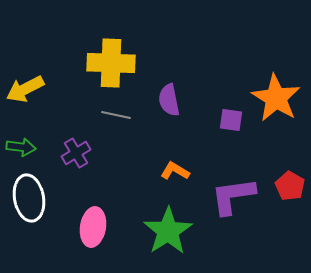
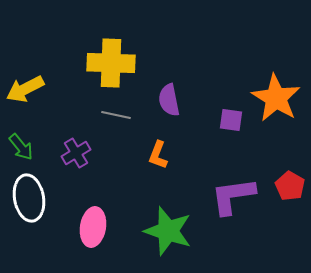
green arrow: rotated 44 degrees clockwise
orange L-shape: moved 17 px left, 16 px up; rotated 100 degrees counterclockwise
green star: rotated 21 degrees counterclockwise
